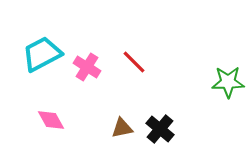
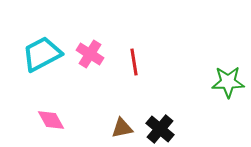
red line: rotated 36 degrees clockwise
pink cross: moved 3 px right, 13 px up
